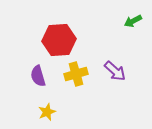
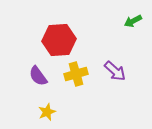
purple semicircle: rotated 20 degrees counterclockwise
